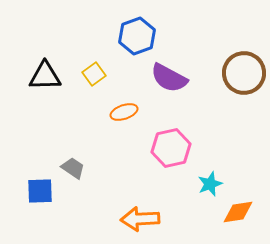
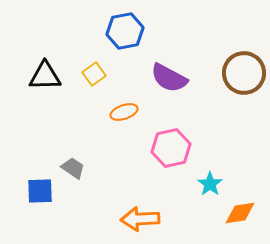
blue hexagon: moved 12 px left, 5 px up; rotated 9 degrees clockwise
cyan star: rotated 15 degrees counterclockwise
orange diamond: moved 2 px right, 1 px down
